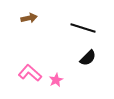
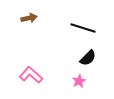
pink L-shape: moved 1 px right, 2 px down
pink star: moved 23 px right, 1 px down
